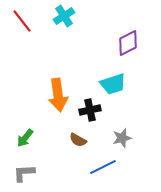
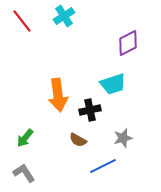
gray star: moved 1 px right
blue line: moved 1 px up
gray L-shape: rotated 60 degrees clockwise
